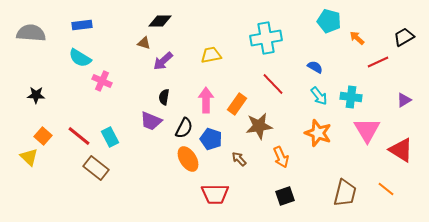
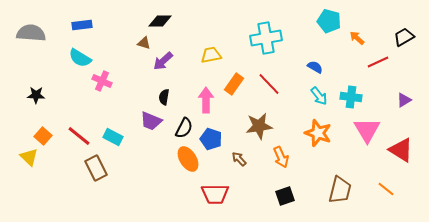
red line at (273, 84): moved 4 px left
orange rectangle at (237, 104): moved 3 px left, 20 px up
cyan rectangle at (110, 137): moved 3 px right; rotated 36 degrees counterclockwise
brown rectangle at (96, 168): rotated 25 degrees clockwise
brown trapezoid at (345, 193): moved 5 px left, 3 px up
